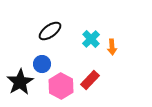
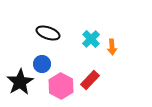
black ellipse: moved 2 px left, 2 px down; rotated 55 degrees clockwise
